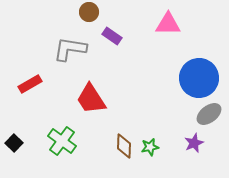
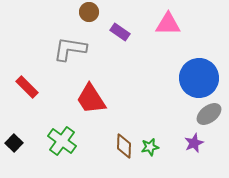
purple rectangle: moved 8 px right, 4 px up
red rectangle: moved 3 px left, 3 px down; rotated 75 degrees clockwise
